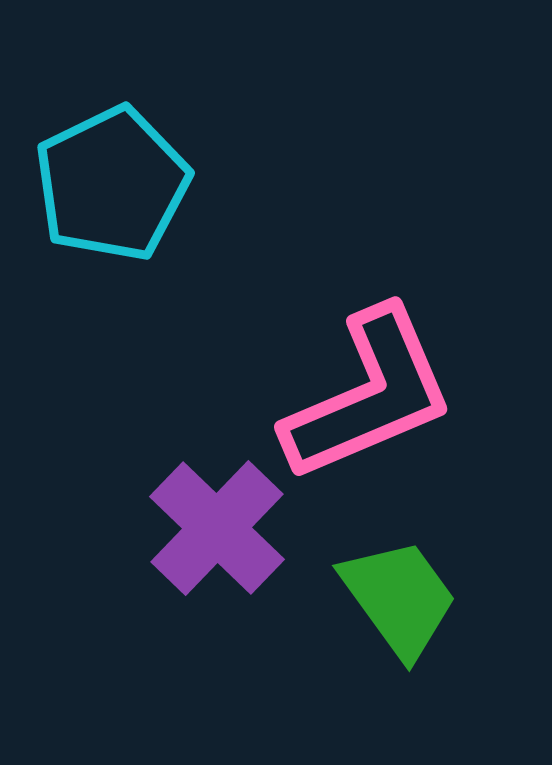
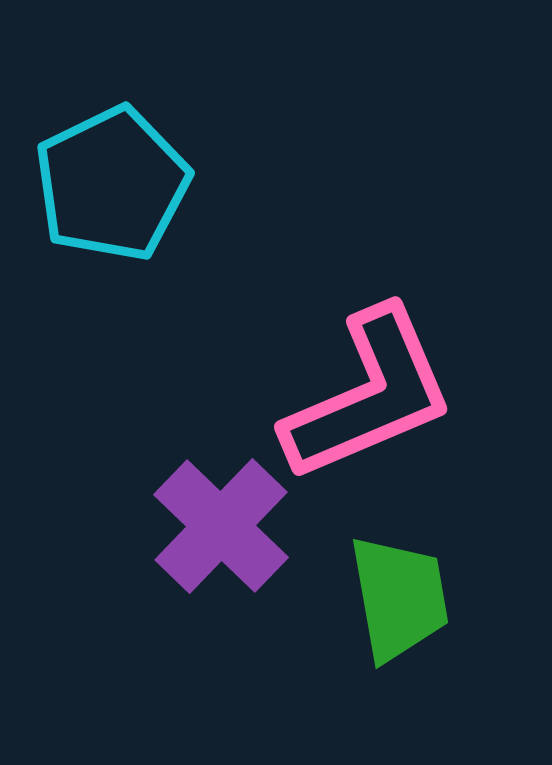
purple cross: moved 4 px right, 2 px up
green trapezoid: rotated 26 degrees clockwise
